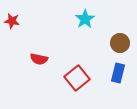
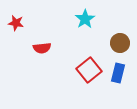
red star: moved 4 px right, 2 px down
red semicircle: moved 3 px right, 11 px up; rotated 18 degrees counterclockwise
red square: moved 12 px right, 8 px up
